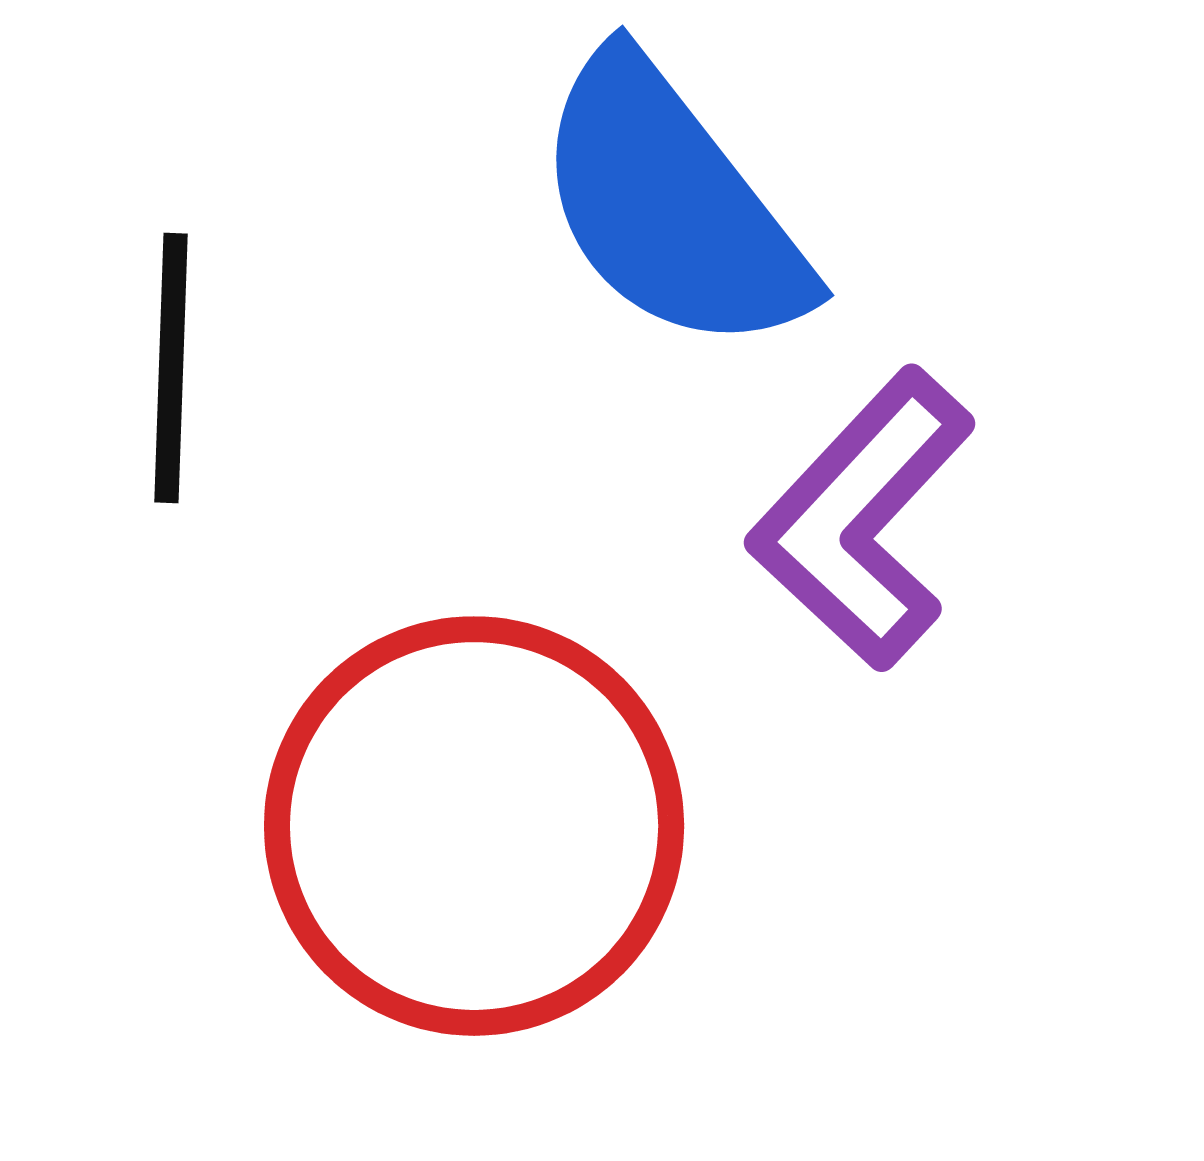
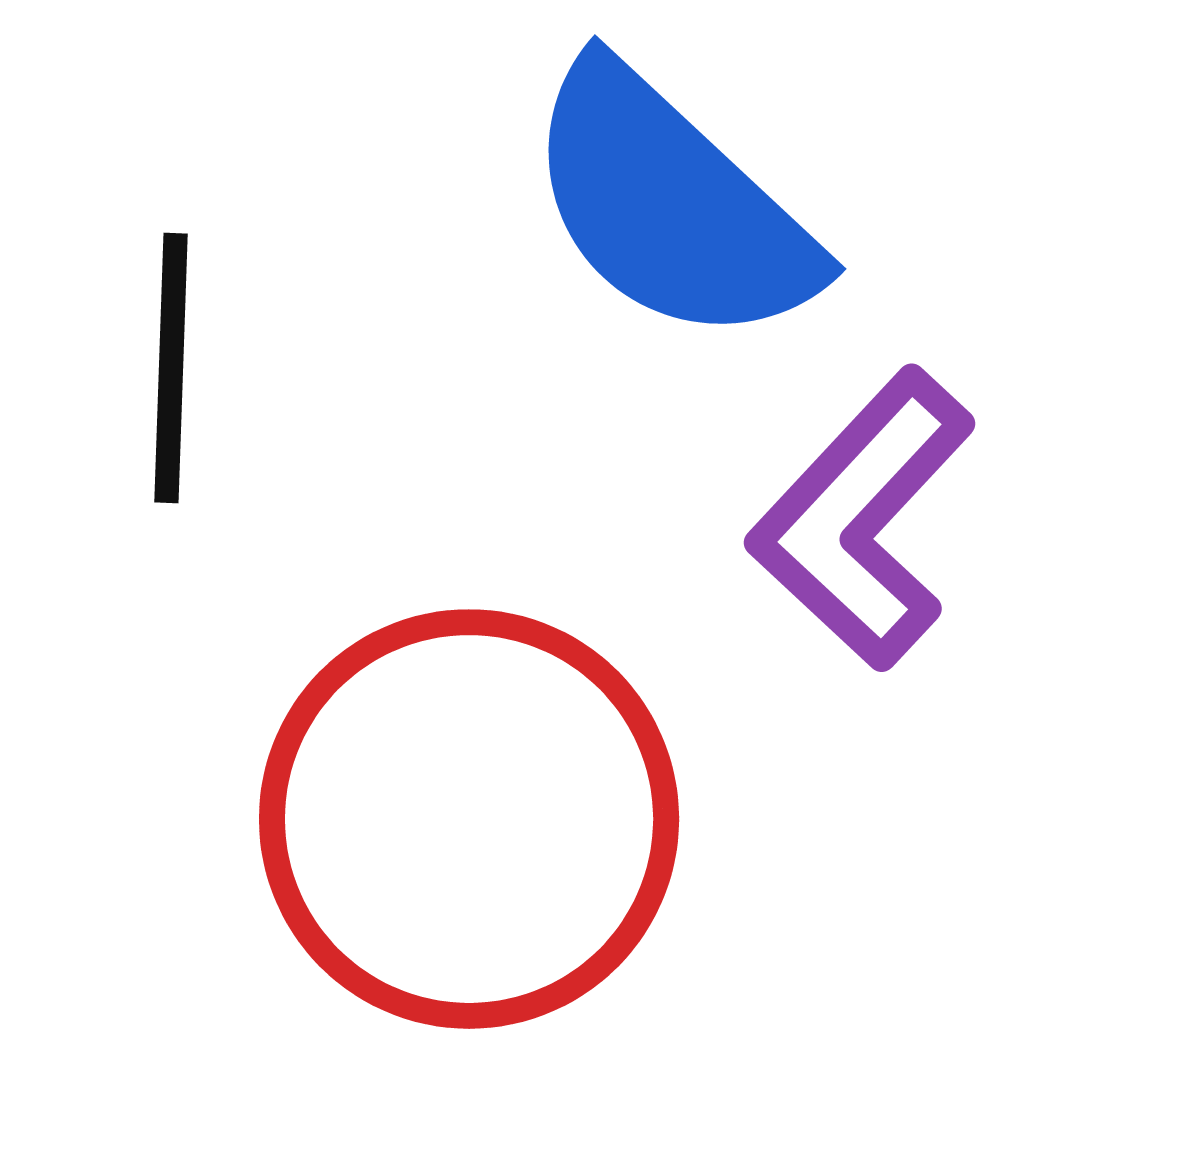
blue semicircle: rotated 9 degrees counterclockwise
red circle: moved 5 px left, 7 px up
